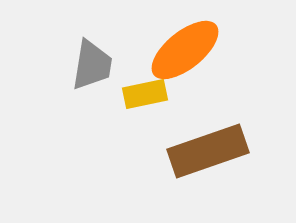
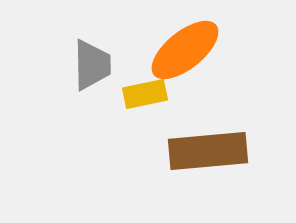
gray trapezoid: rotated 10 degrees counterclockwise
brown rectangle: rotated 14 degrees clockwise
